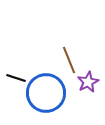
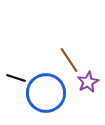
brown line: rotated 12 degrees counterclockwise
